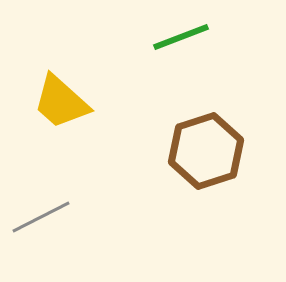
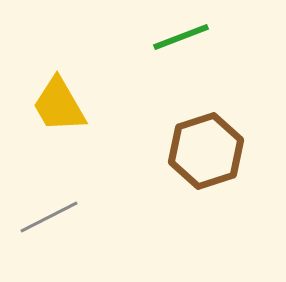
yellow trapezoid: moved 2 px left, 3 px down; rotated 18 degrees clockwise
gray line: moved 8 px right
